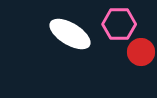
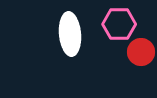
white ellipse: rotated 54 degrees clockwise
